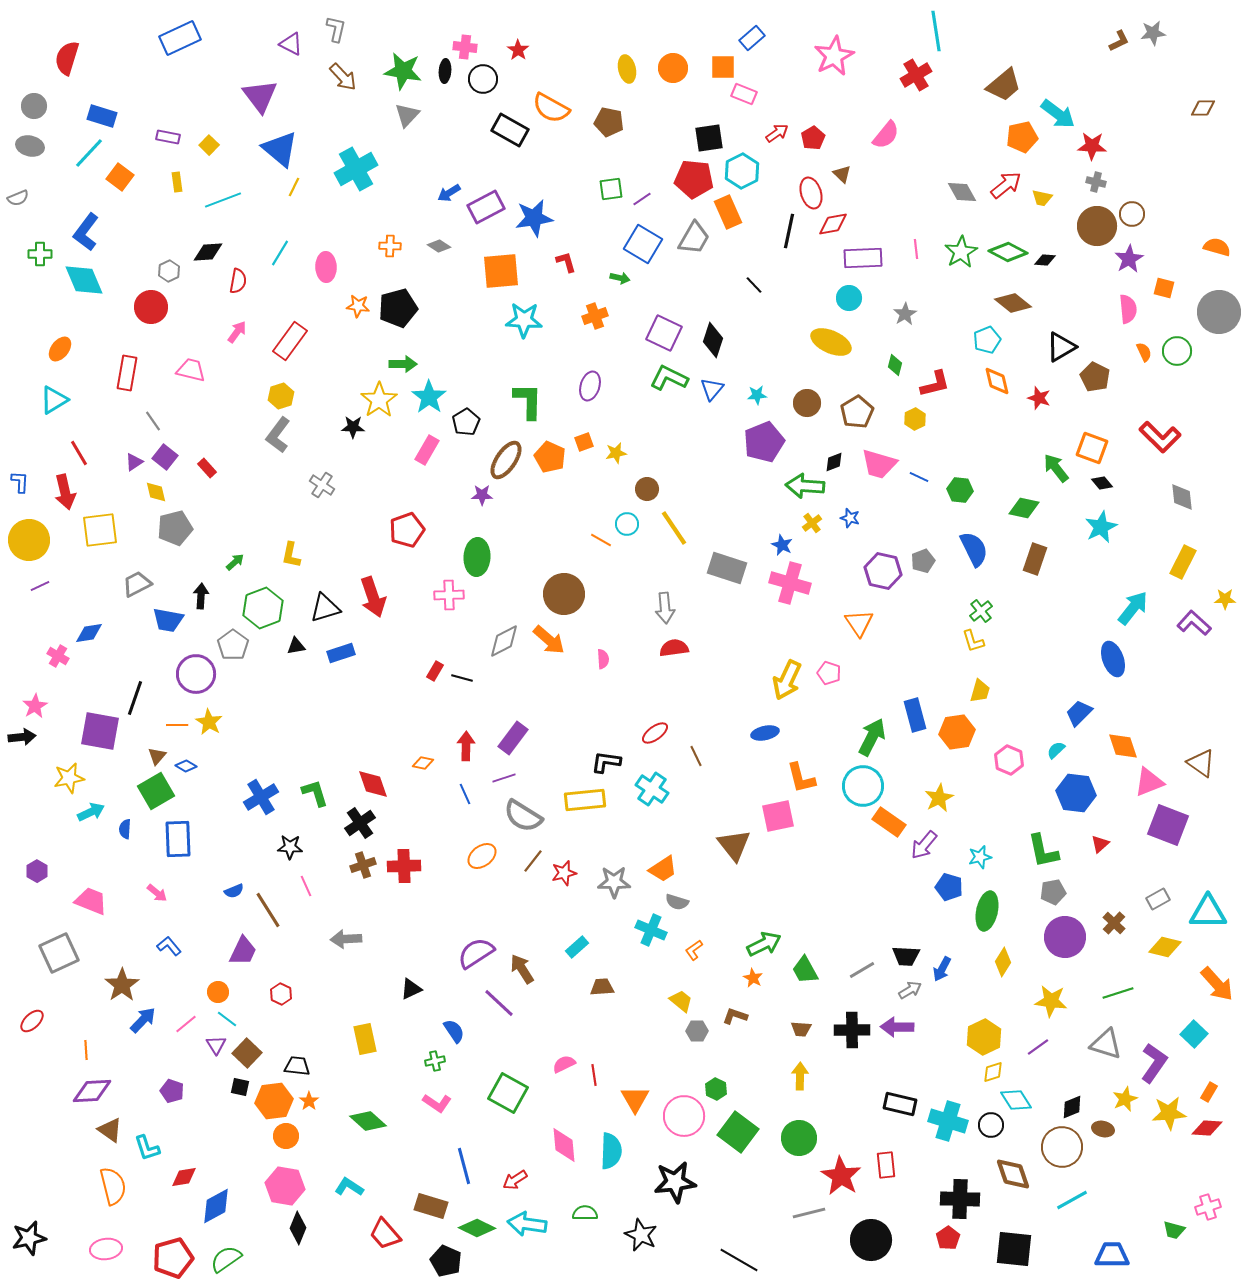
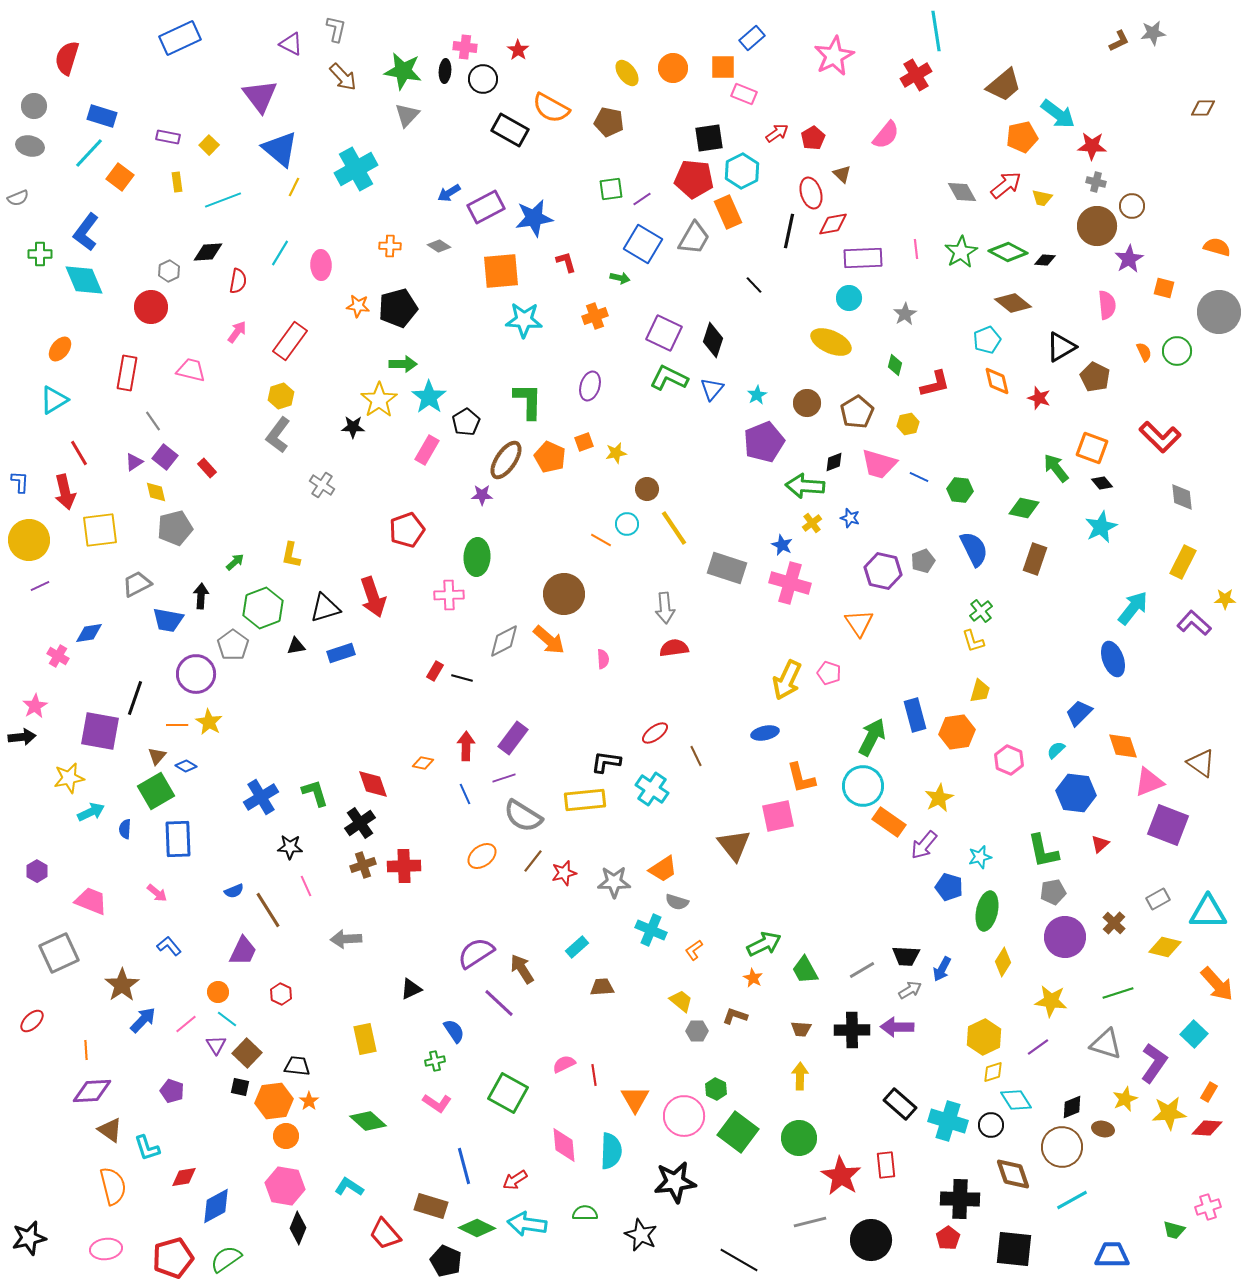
yellow ellipse at (627, 69): moved 4 px down; rotated 24 degrees counterclockwise
brown circle at (1132, 214): moved 8 px up
pink ellipse at (326, 267): moved 5 px left, 2 px up
pink semicircle at (1128, 309): moved 21 px left, 4 px up
cyan star at (757, 395): rotated 24 degrees counterclockwise
yellow hexagon at (915, 419): moved 7 px left, 5 px down; rotated 15 degrees clockwise
black rectangle at (900, 1104): rotated 28 degrees clockwise
gray line at (809, 1213): moved 1 px right, 9 px down
